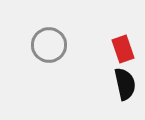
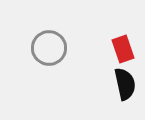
gray circle: moved 3 px down
